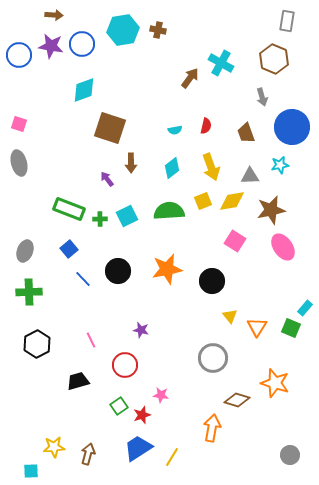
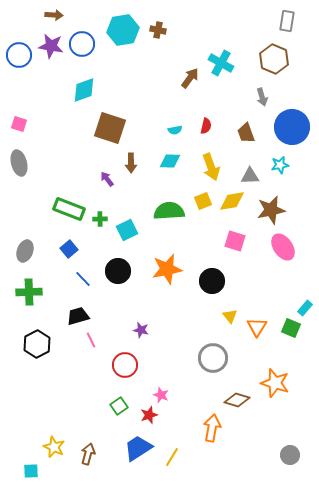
cyan diamond at (172, 168): moved 2 px left, 7 px up; rotated 40 degrees clockwise
cyan square at (127, 216): moved 14 px down
pink square at (235, 241): rotated 15 degrees counterclockwise
black trapezoid at (78, 381): moved 65 px up
pink star at (161, 395): rotated 14 degrees clockwise
red star at (142, 415): moved 7 px right
yellow star at (54, 447): rotated 30 degrees clockwise
